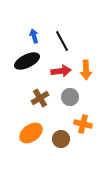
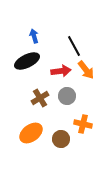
black line: moved 12 px right, 5 px down
orange arrow: rotated 36 degrees counterclockwise
gray circle: moved 3 px left, 1 px up
